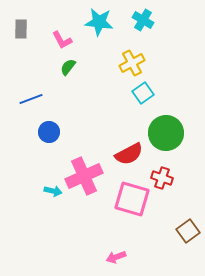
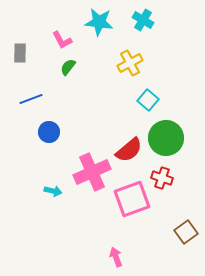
gray rectangle: moved 1 px left, 24 px down
yellow cross: moved 2 px left
cyan square: moved 5 px right, 7 px down; rotated 15 degrees counterclockwise
green circle: moved 5 px down
red semicircle: moved 4 px up; rotated 12 degrees counterclockwise
pink cross: moved 8 px right, 4 px up
pink square: rotated 36 degrees counterclockwise
brown square: moved 2 px left, 1 px down
pink arrow: rotated 90 degrees clockwise
